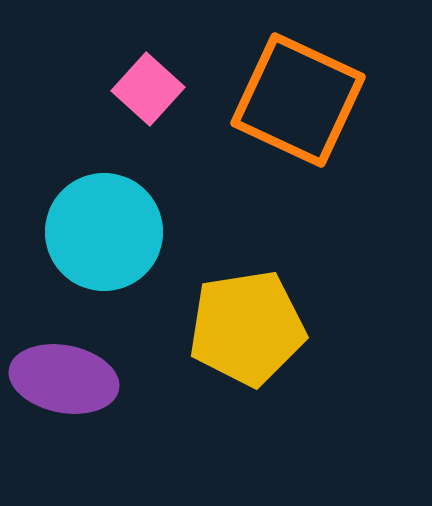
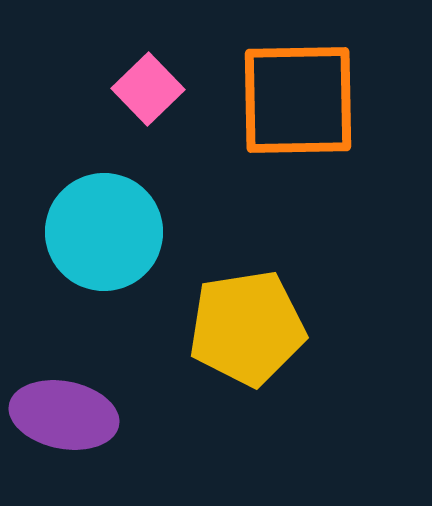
pink square: rotated 4 degrees clockwise
orange square: rotated 26 degrees counterclockwise
purple ellipse: moved 36 px down
